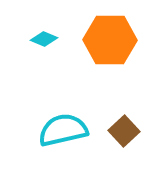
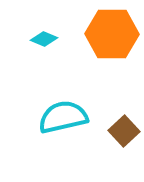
orange hexagon: moved 2 px right, 6 px up
cyan semicircle: moved 13 px up
